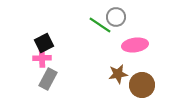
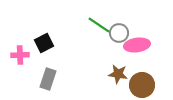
gray circle: moved 3 px right, 16 px down
green line: moved 1 px left
pink ellipse: moved 2 px right
pink cross: moved 22 px left, 3 px up
brown star: rotated 18 degrees clockwise
gray rectangle: rotated 10 degrees counterclockwise
